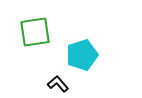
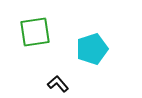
cyan pentagon: moved 10 px right, 6 px up
